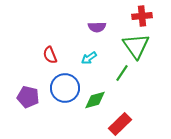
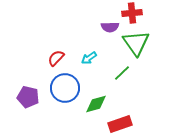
red cross: moved 10 px left, 3 px up
purple semicircle: moved 13 px right
green triangle: moved 3 px up
red semicircle: moved 6 px right, 3 px down; rotated 66 degrees clockwise
green line: rotated 12 degrees clockwise
green diamond: moved 1 px right, 4 px down
red rectangle: rotated 25 degrees clockwise
